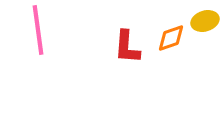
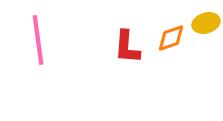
yellow ellipse: moved 1 px right, 2 px down
pink line: moved 10 px down
